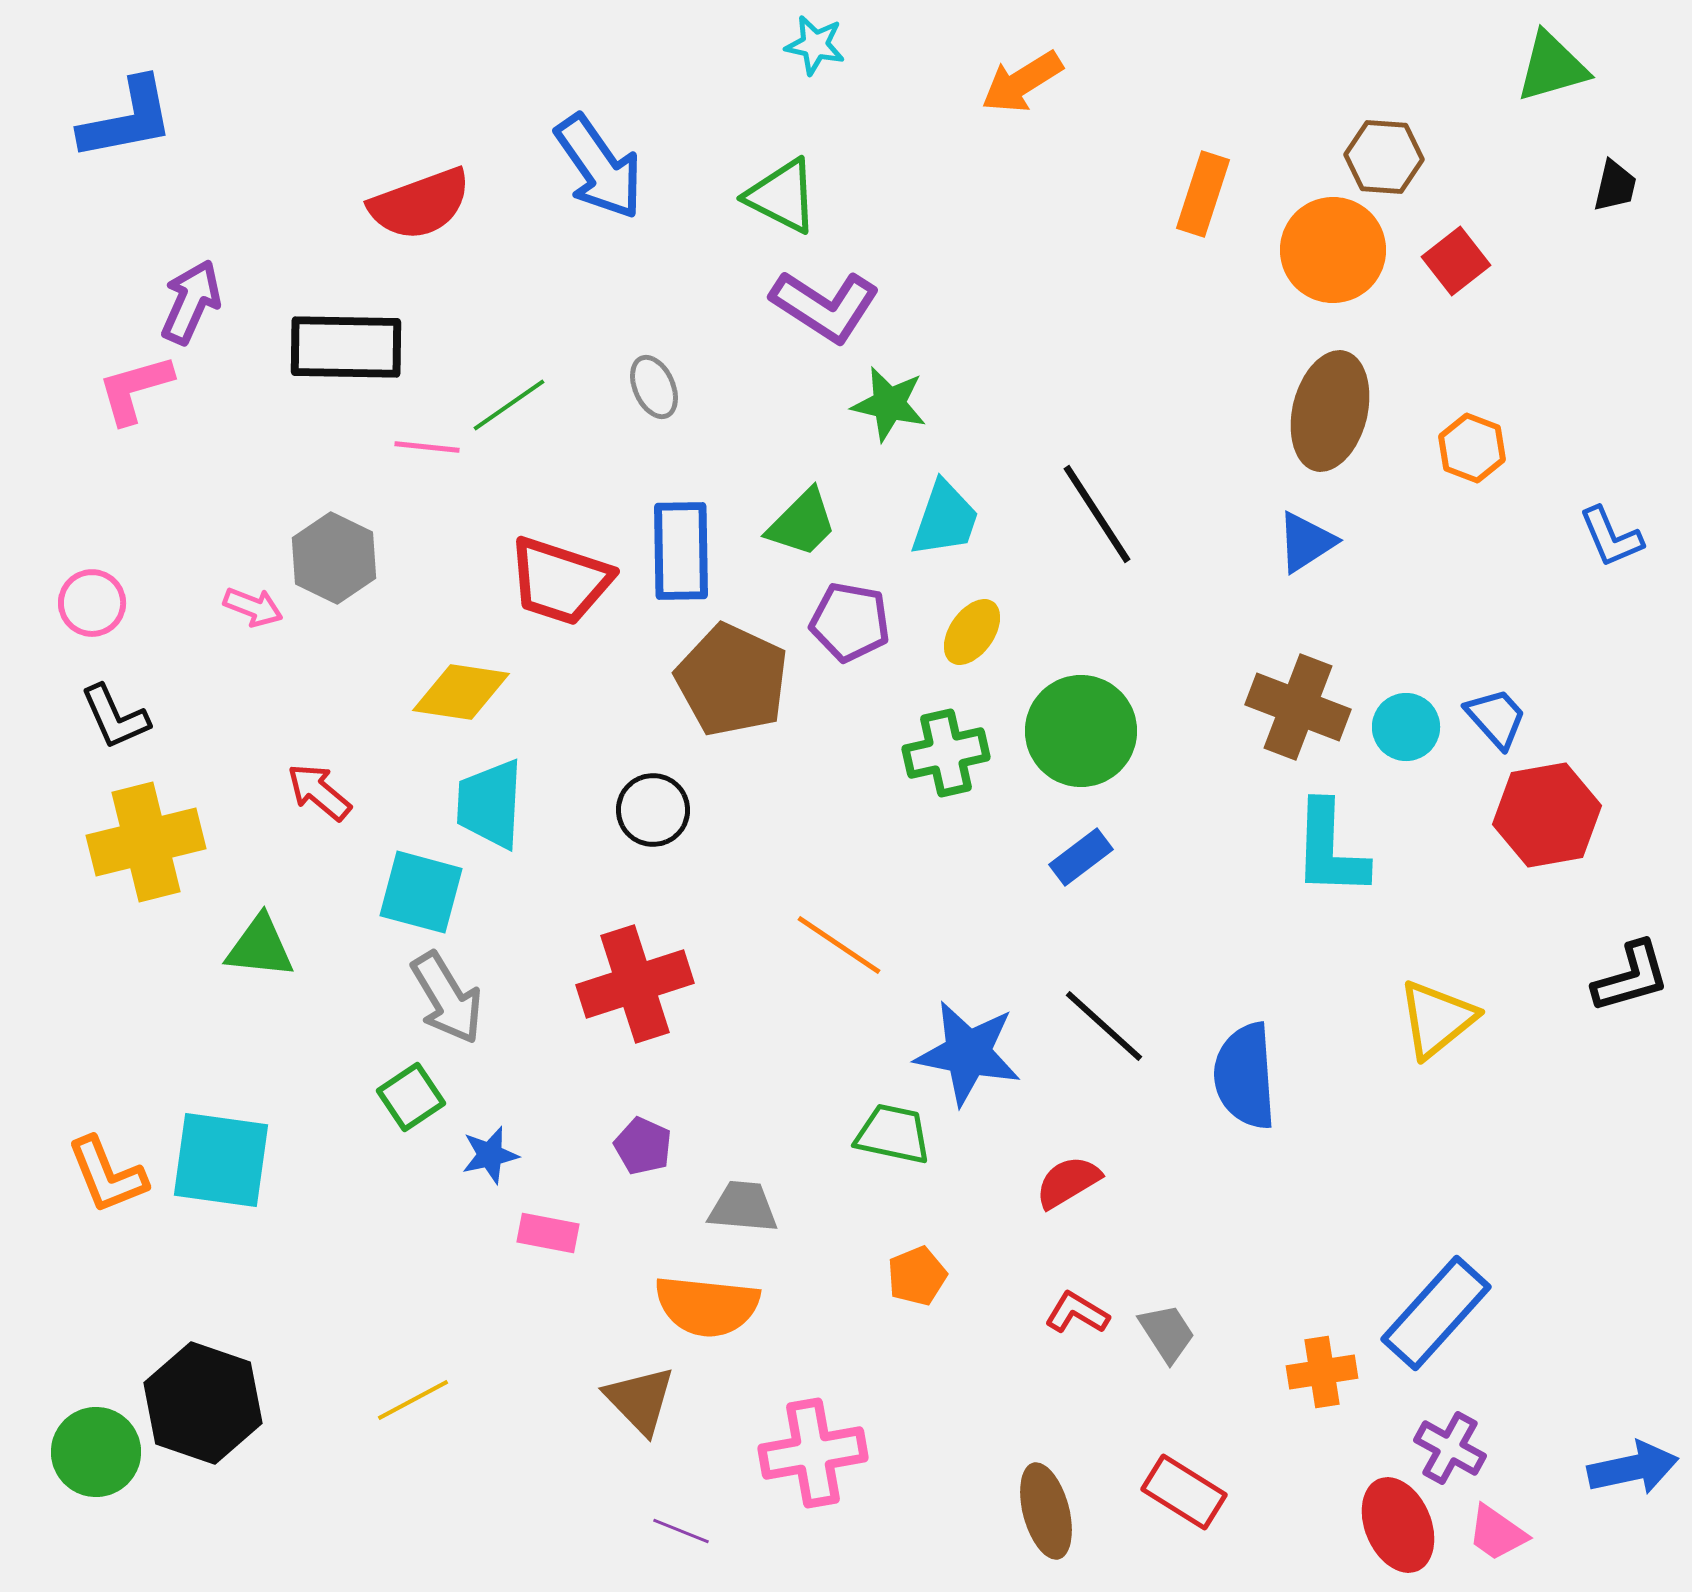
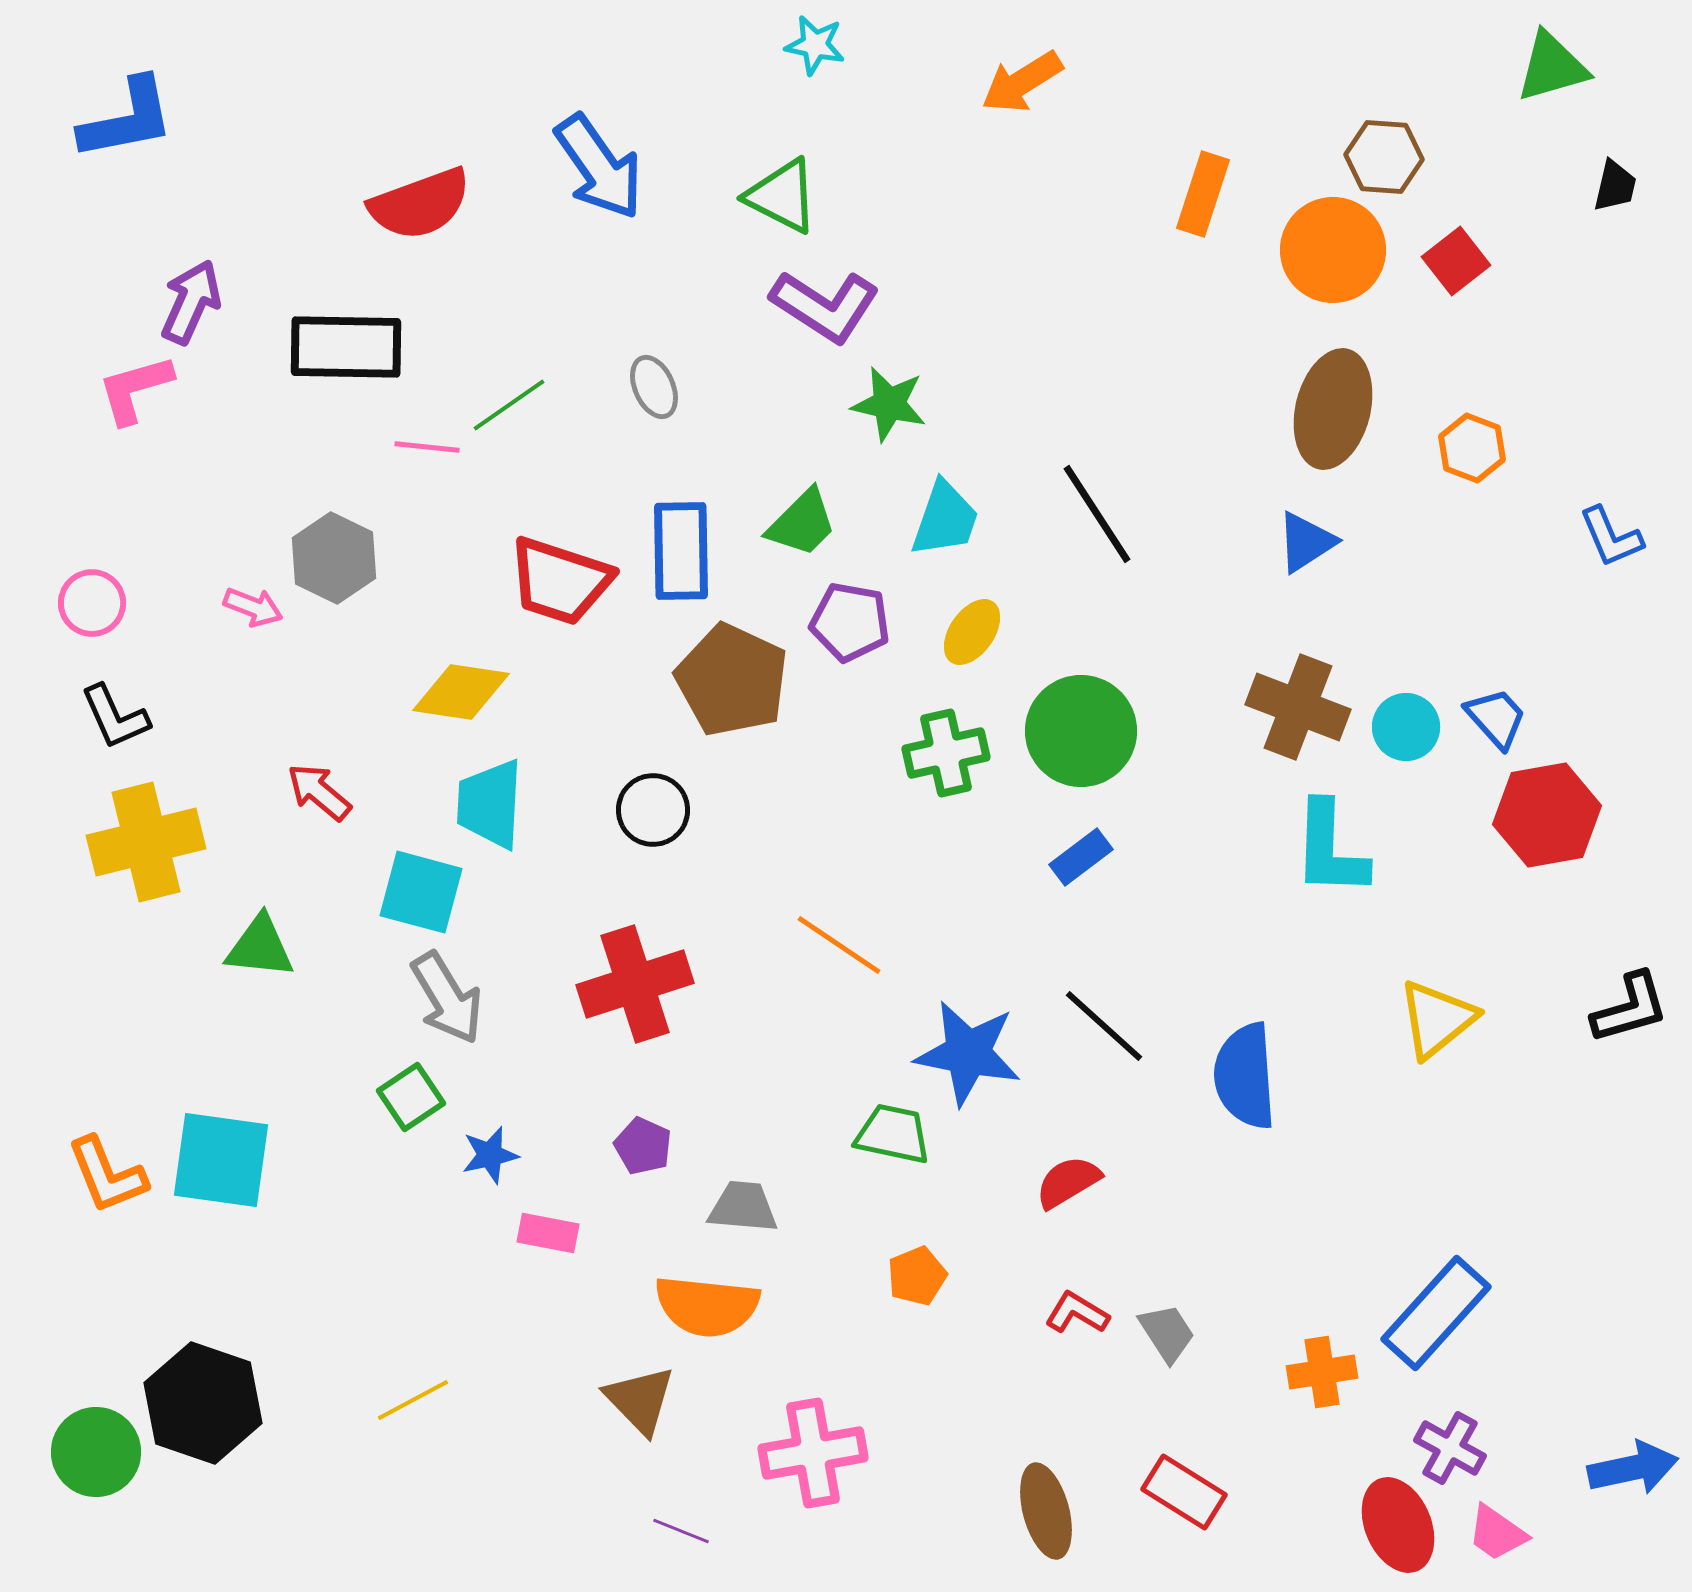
brown ellipse at (1330, 411): moved 3 px right, 2 px up
black L-shape at (1631, 977): moved 1 px left, 31 px down
